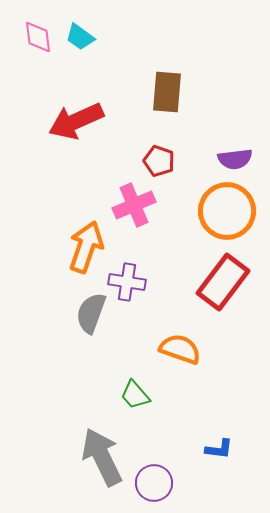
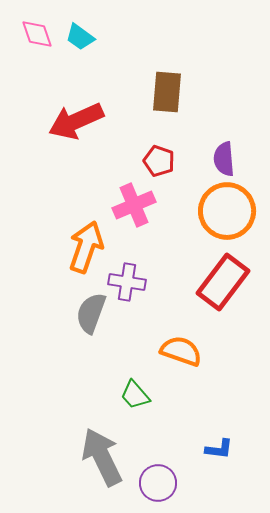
pink diamond: moved 1 px left, 3 px up; rotated 12 degrees counterclockwise
purple semicircle: moved 11 px left; rotated 92 degrees clockwise
orange semicircle: moved 1 px right, 2 px down
purple circle: moved 4 px right
